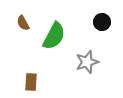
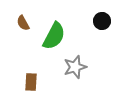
black circle: moved 1 px up
gray star: moved 12 px left, 5 px down
